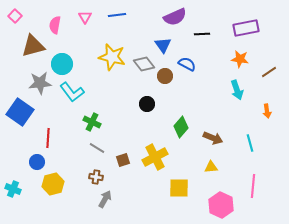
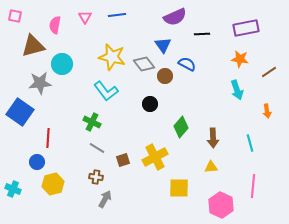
pink square: rotated 32 degrees counterclockwise
cyan L-shape: moved 34 px right, 1 px up
black circle: moved 3 px right
brown arrow: rotated 66 degrees clockwise
